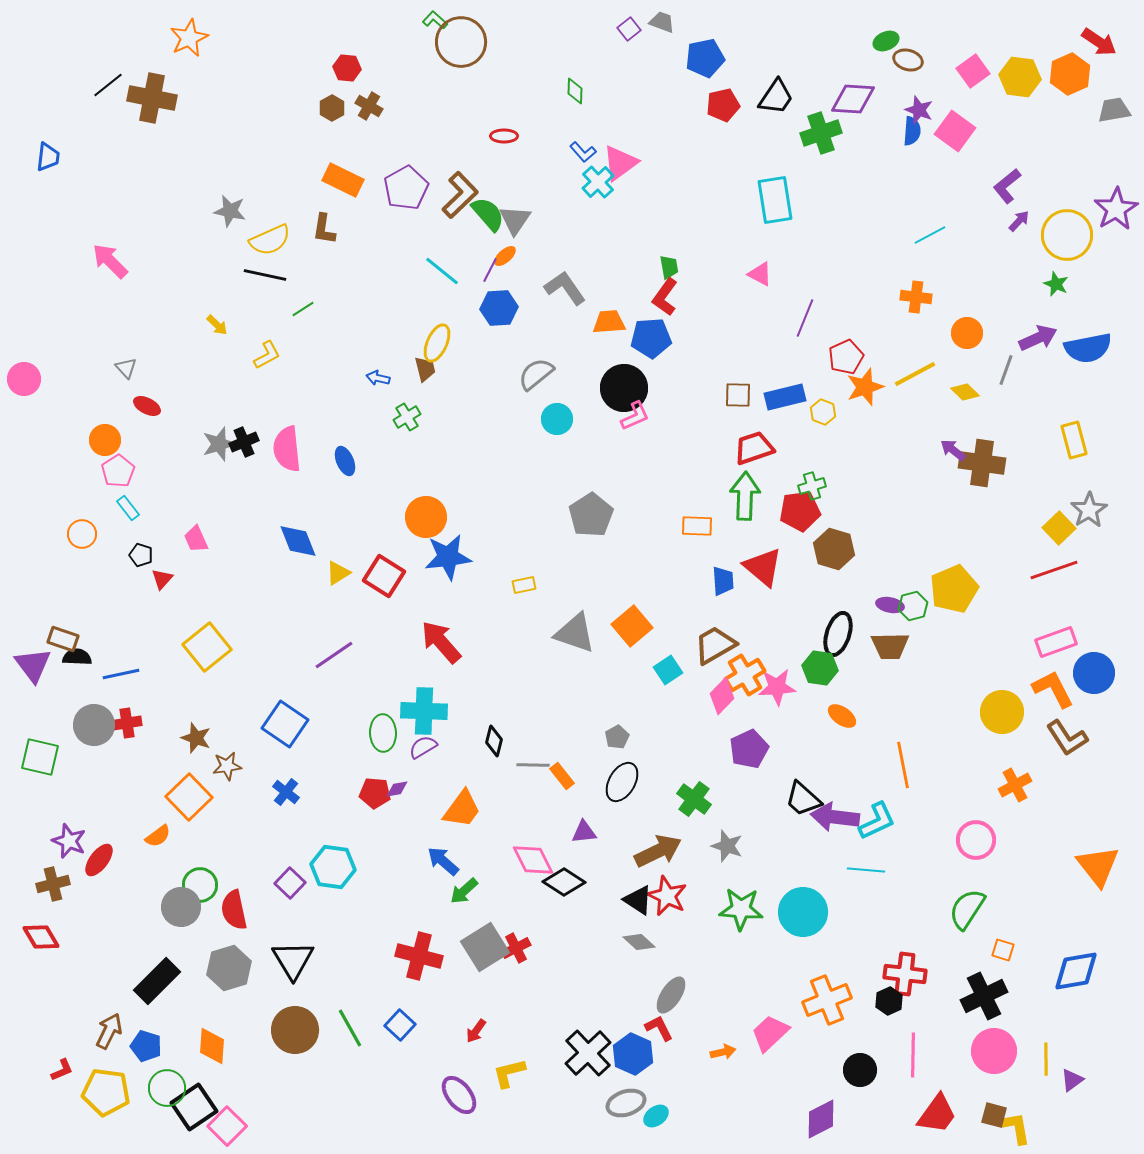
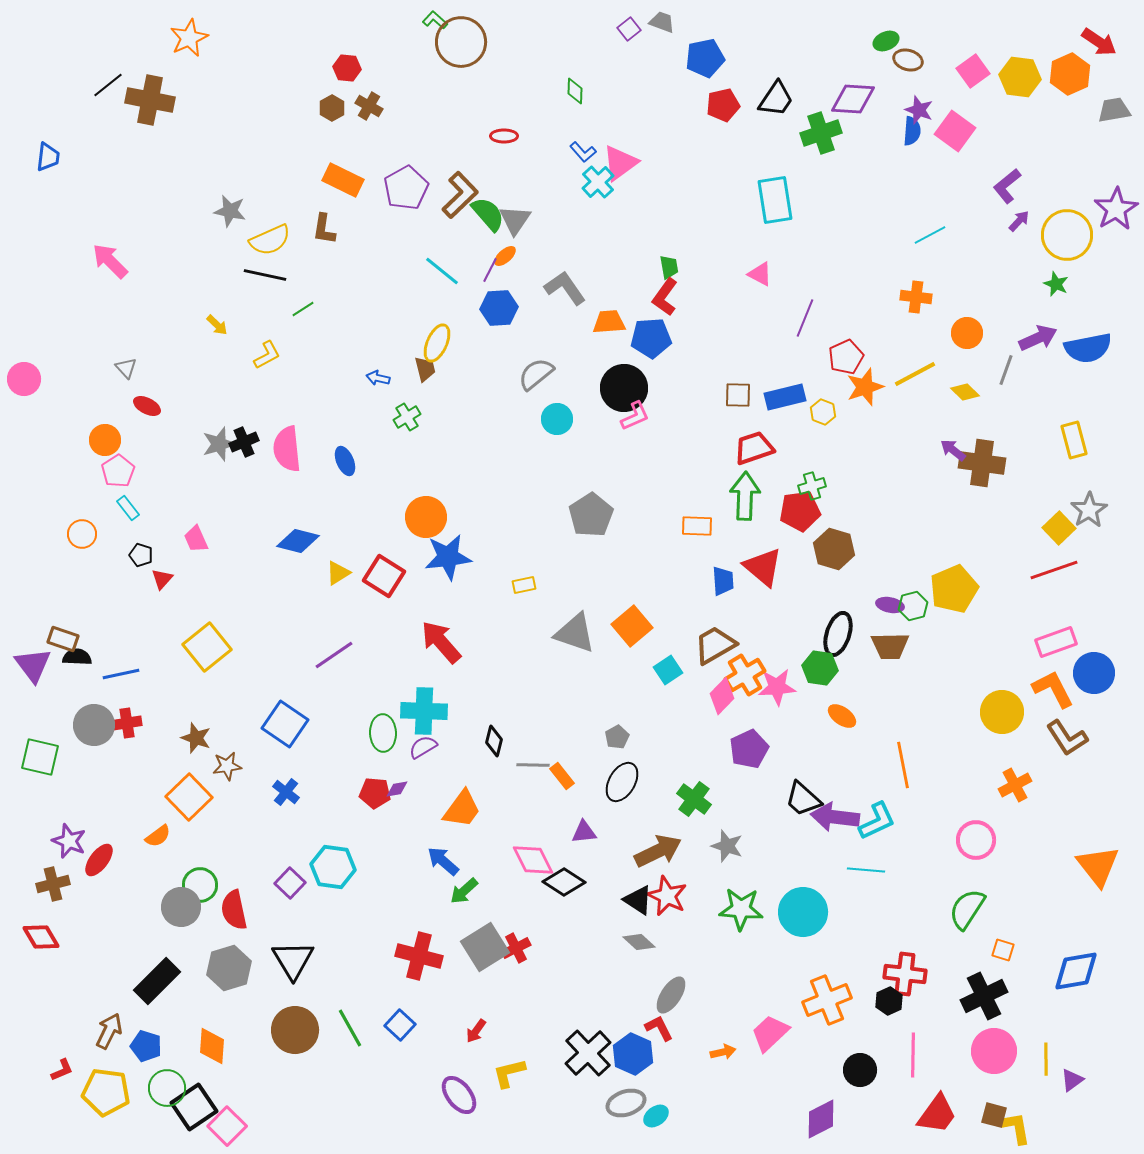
black trapezoid at (776, 97): moved 2 px down
brown cross at (152, 98): moved 2 px left, 2 px down
blue diamond at (298, 541): rotated 54 degrees counterclockwise
